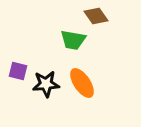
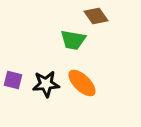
purple square: moved 5 px left, 9 px down
orange ellipse: rotated 12 degrees counterclockwise
